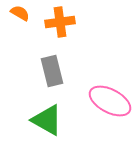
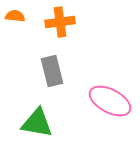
orange semicircle: moved 5 px left, 3 px down; rotated 24 degrees counterclockwise
green triangle: moved 10 px left, 3 px down; rotated 20 degrees counterclockwise
